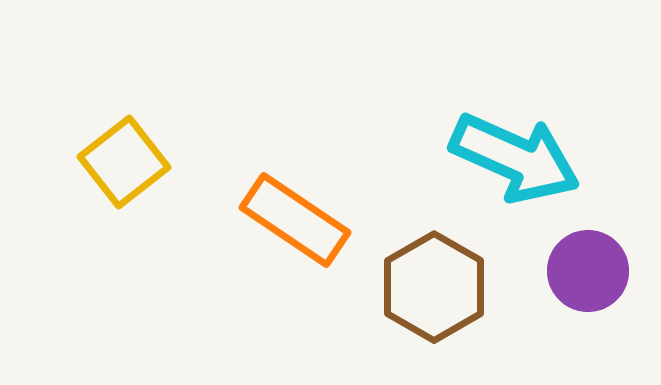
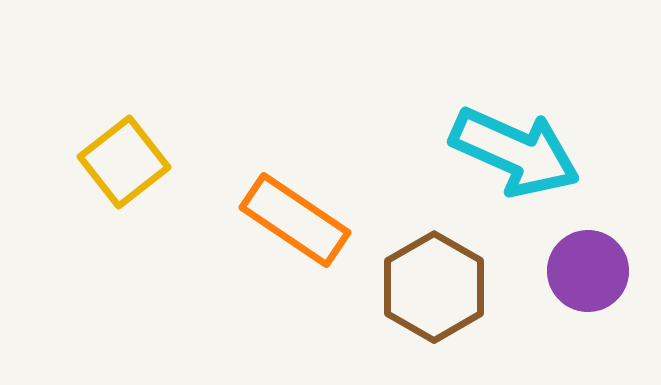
cyan arrow: moved 6 px up
